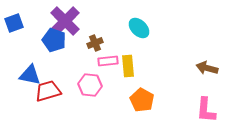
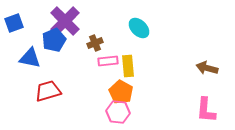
blue pentagon: rotated 30 degrees clockwise
blue triangle: moved 17 px up
pink hexagon: moved 28 px right, 27 px down
orange pentagon: moved 21 px left, 8 px up
